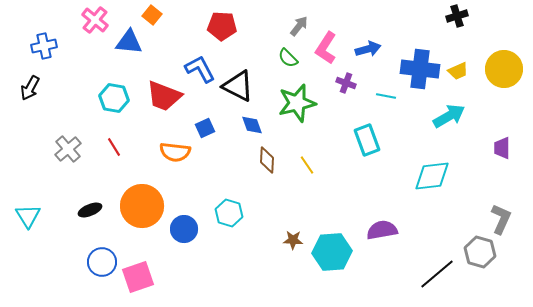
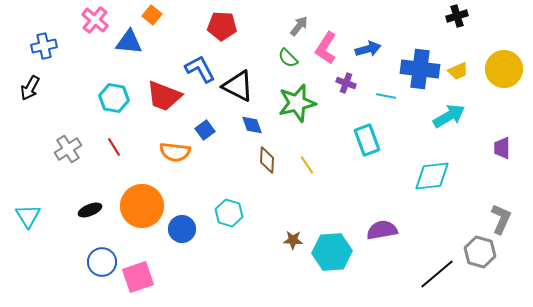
blue square at (205, 128): moved 2 px down; rotated 12 degrees counterclockwise
gray cross at (68, 149): rotated 8 degrees clockwise
blue circle at (184, 229): moved 2 px left
